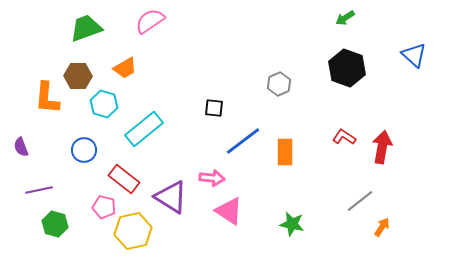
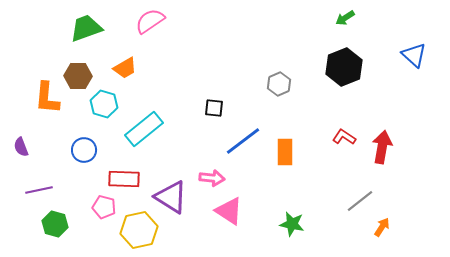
black hexagon: moved 3 px left, 1 px up; rotated 18 degrees clockwise
red rectangle: rotated 36 degrees counterclockwise
yellow hexagon: moved 6 px right, 1 px up
